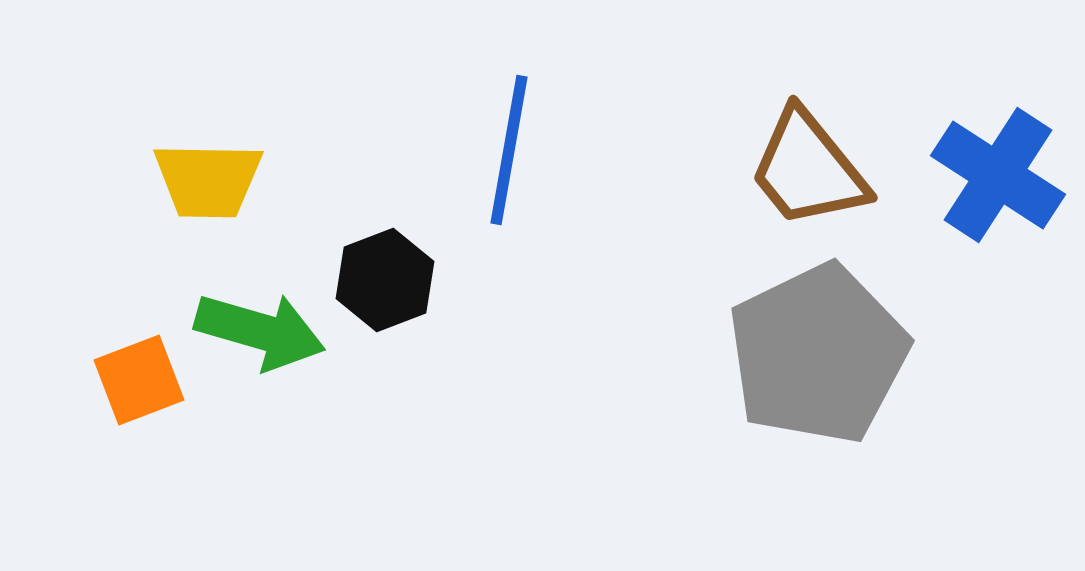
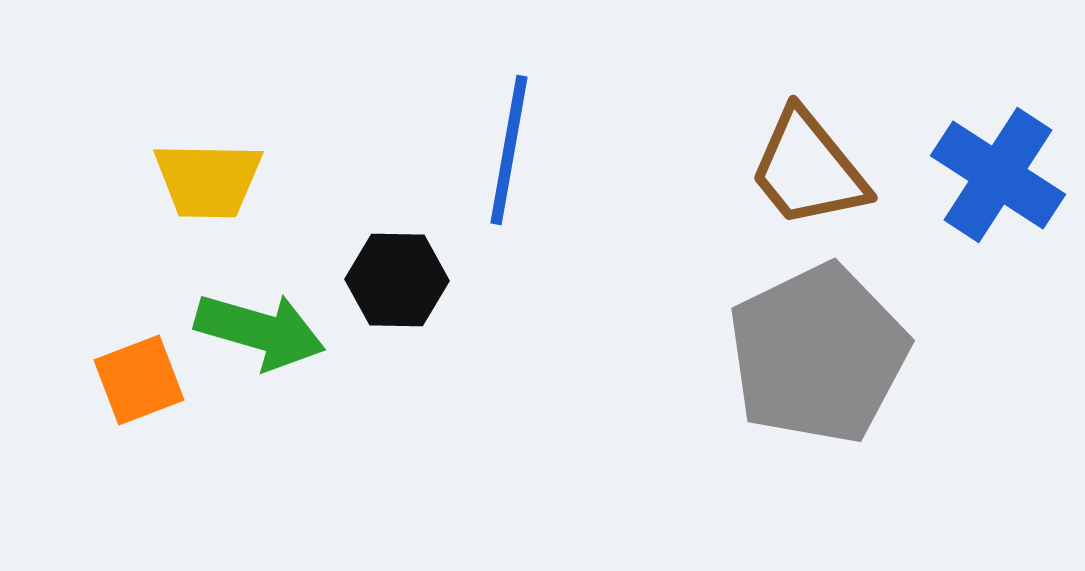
black hexagon: moved 12 px right; rotated 22 degrees clockwise
